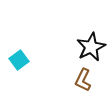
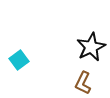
brown L-shape: moved 3 px down
